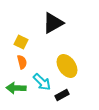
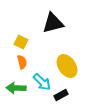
black triangle: rotated 15 degrees clockwise
black rectangle: moved 1 px left
